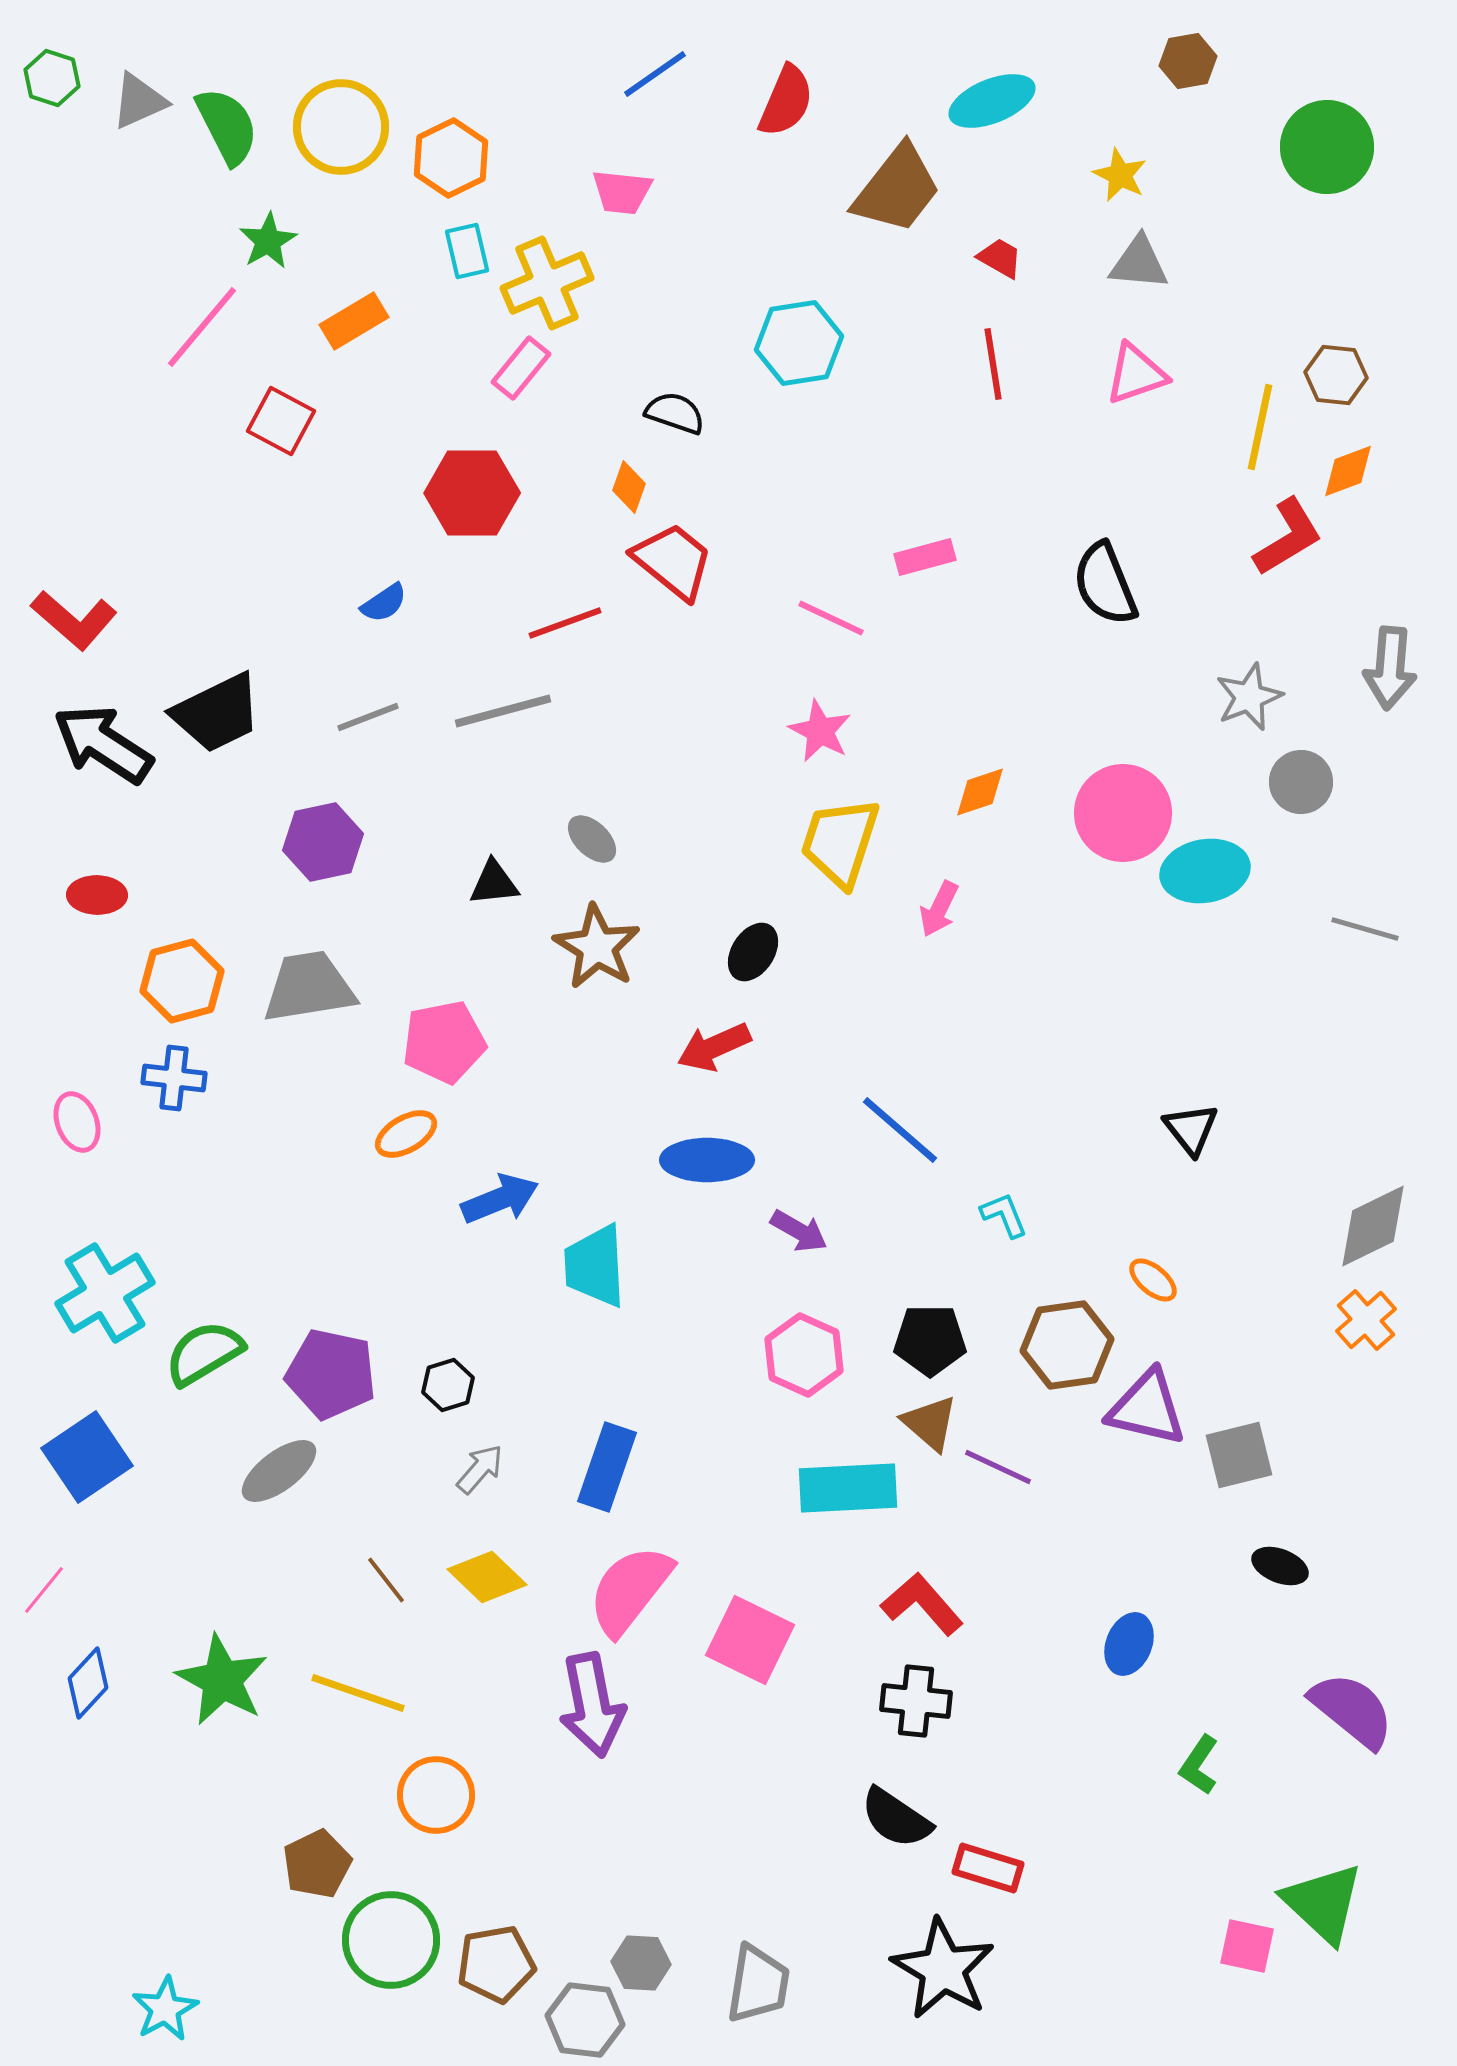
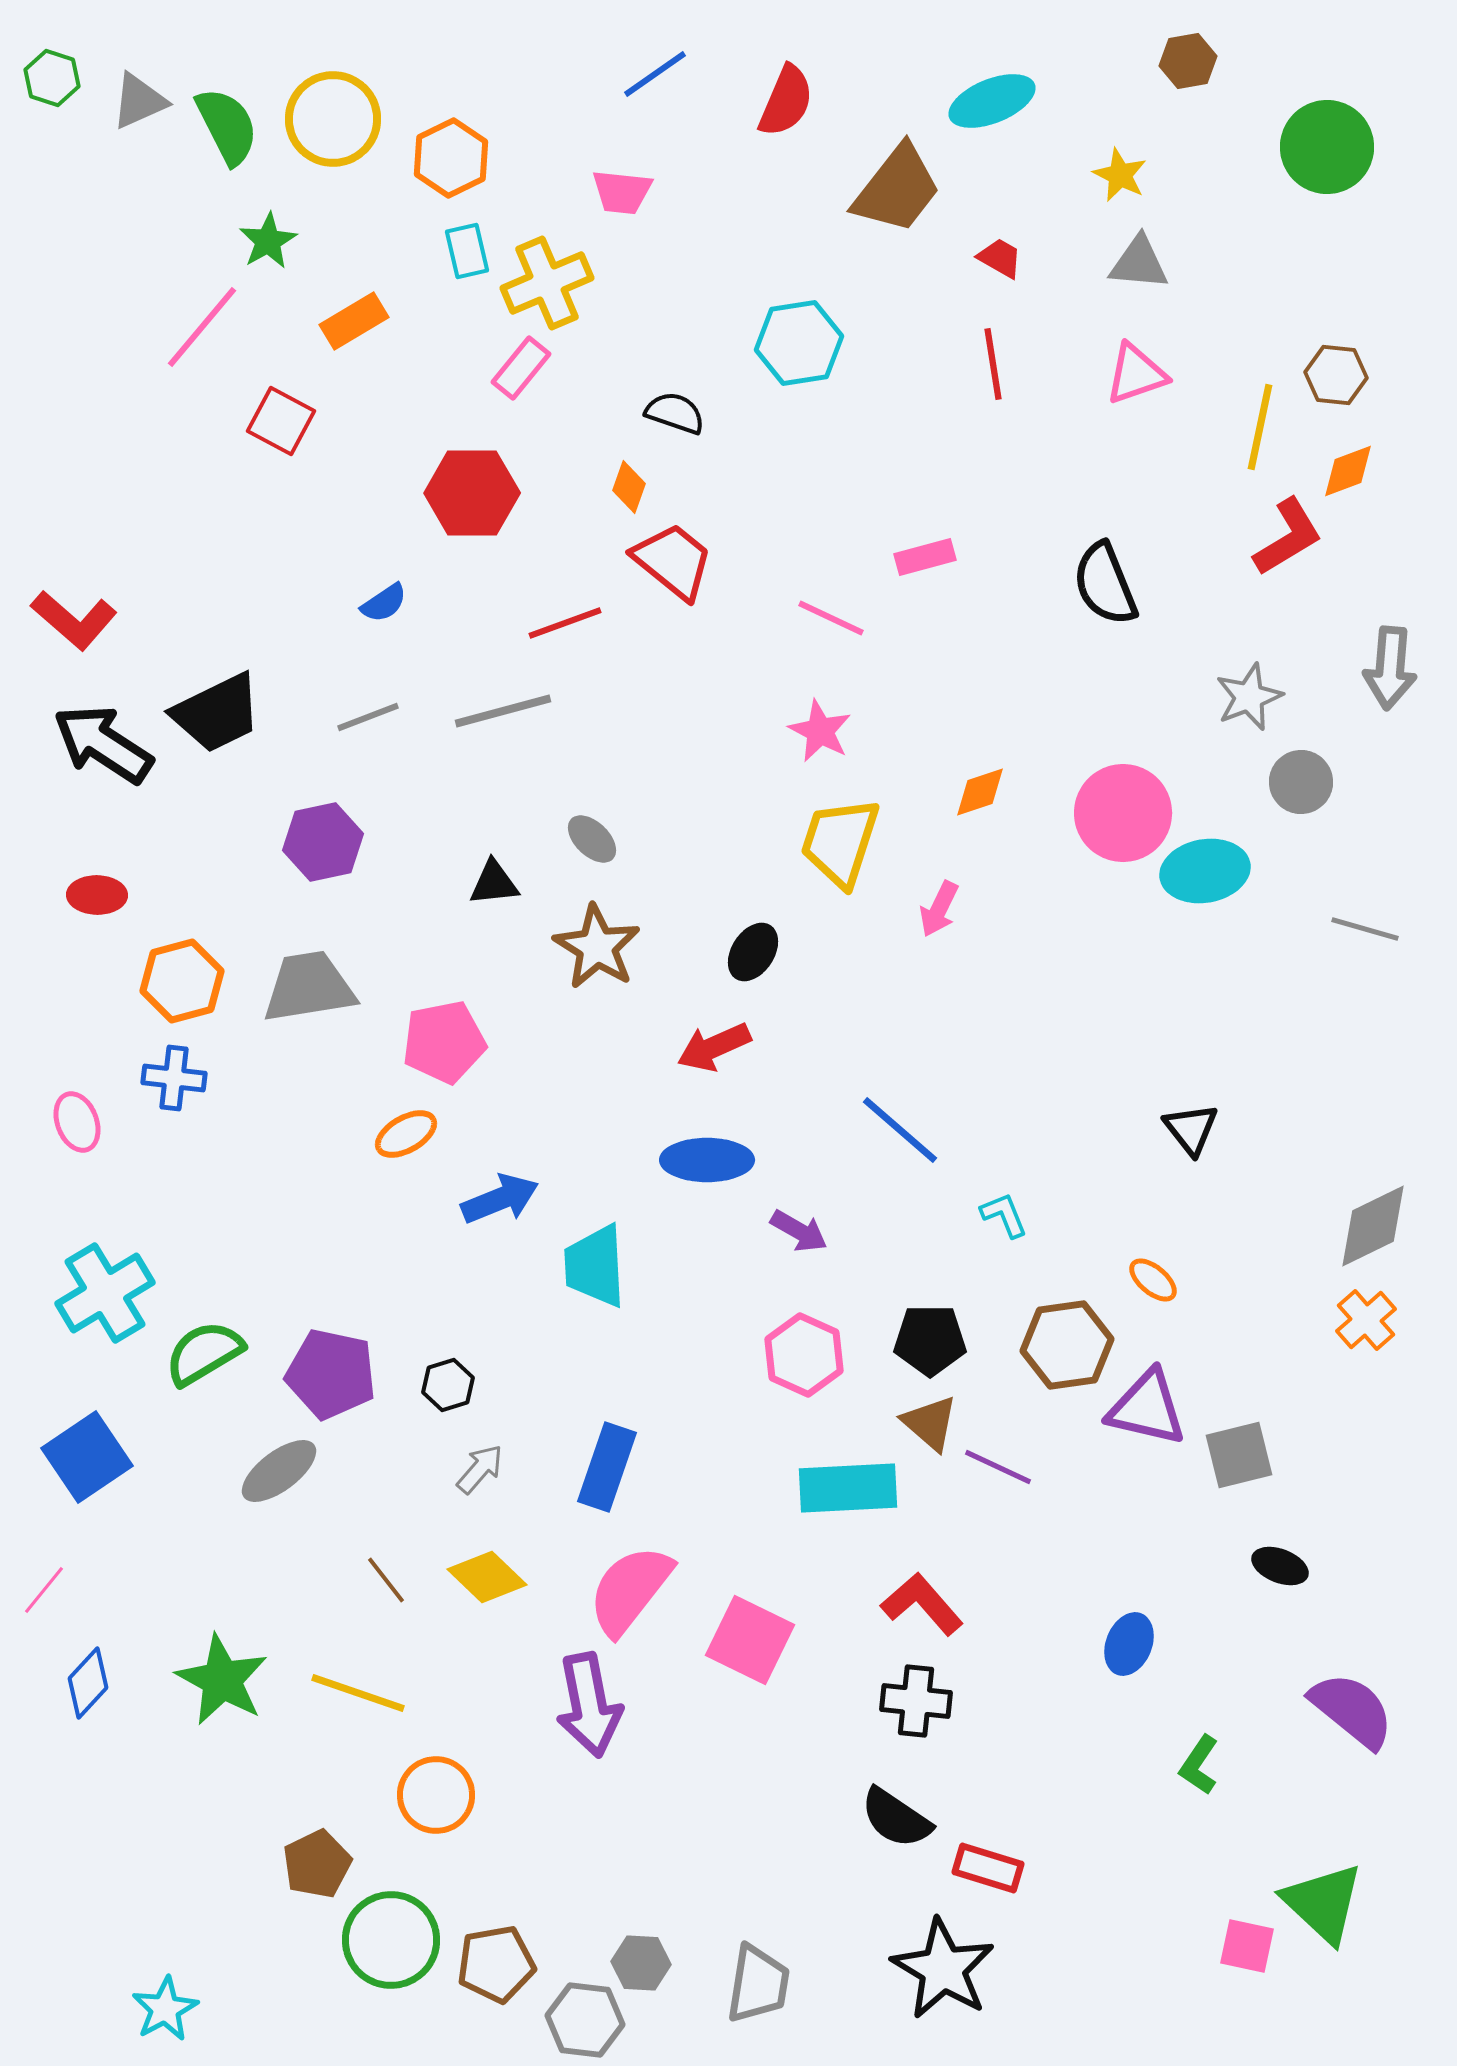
yellow circle at (341, 127): moved 8 px left, 8 px up
purple arrow at (592, 1705): moved 3 px left
